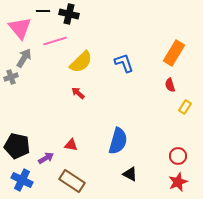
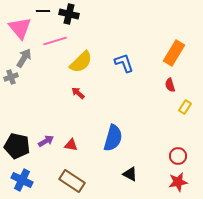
blue semicircle: moved 5 px left, 3 px up
purple arrow: moved 17 px up
red star: rotated 12 degrees clockwise
